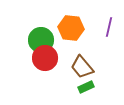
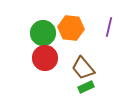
green circle: moved 2 px right, 7 px up
brown trapezoid: moved 1 px right, 1 px down
